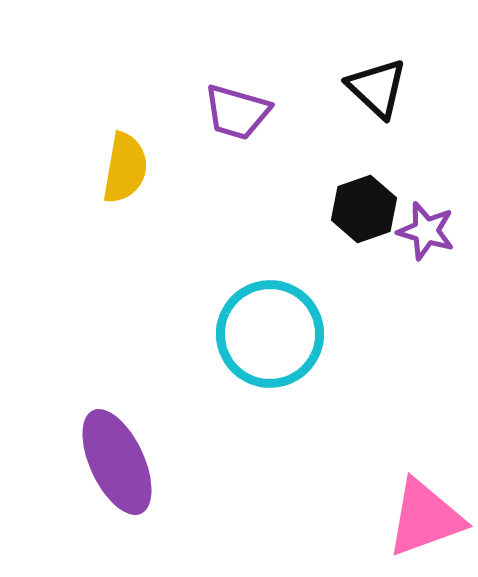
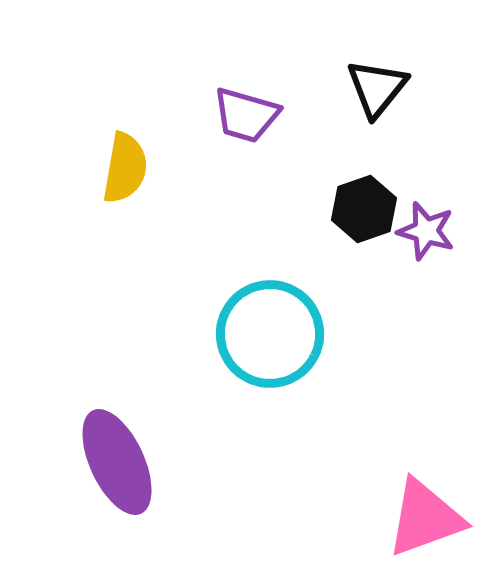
black triangle: rotated 26 degrees clockwise
purple trapezoid: moved 9 px right, 3 px down
